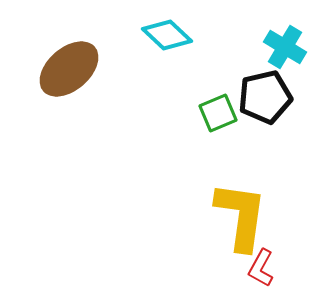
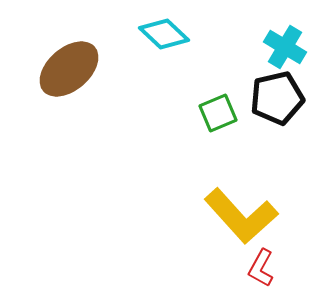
cyan diamond: moved 3 px left, 1 px up
black pentagon: moved 12 px right, 1 px down
yellow L-shape: rotated 130 degrees clockwise
